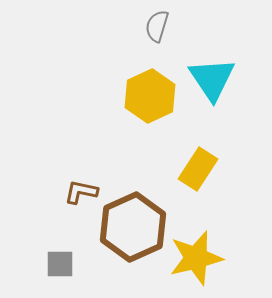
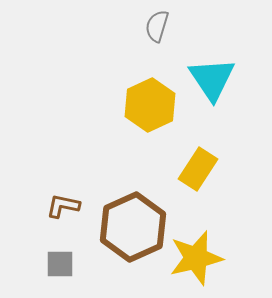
yellow hexagon: moved 9 px down
brown L-shape: moved 18 px left, 14 px down
